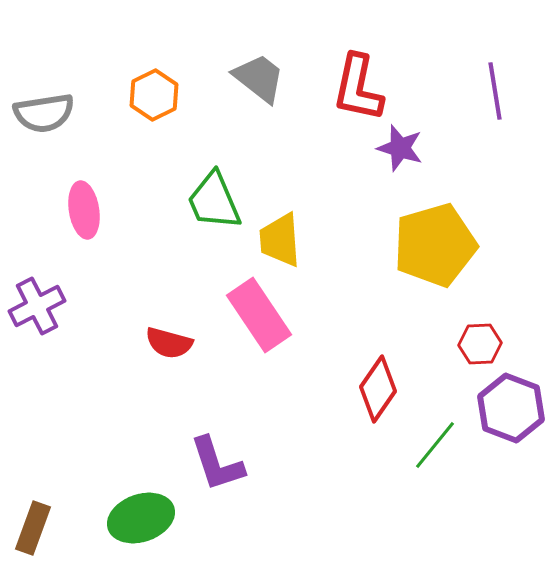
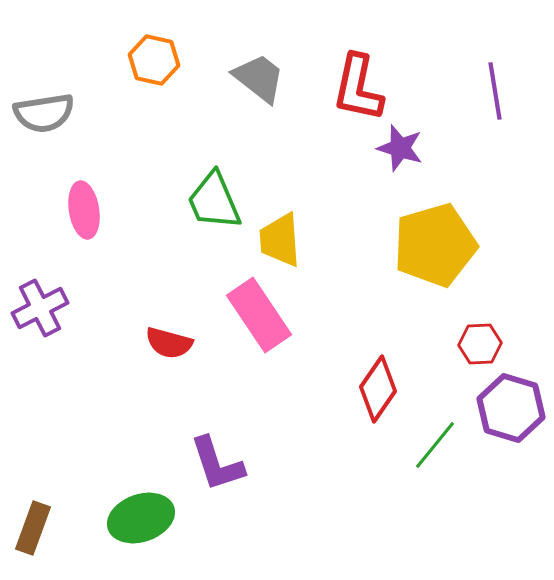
orange hexagon: moved 35 px up; rotated 21 degrees counterclockwise
purple cross: moved 3 px right, 2 px down
purple hexagon: rotated 4 degrees counterclockwise
